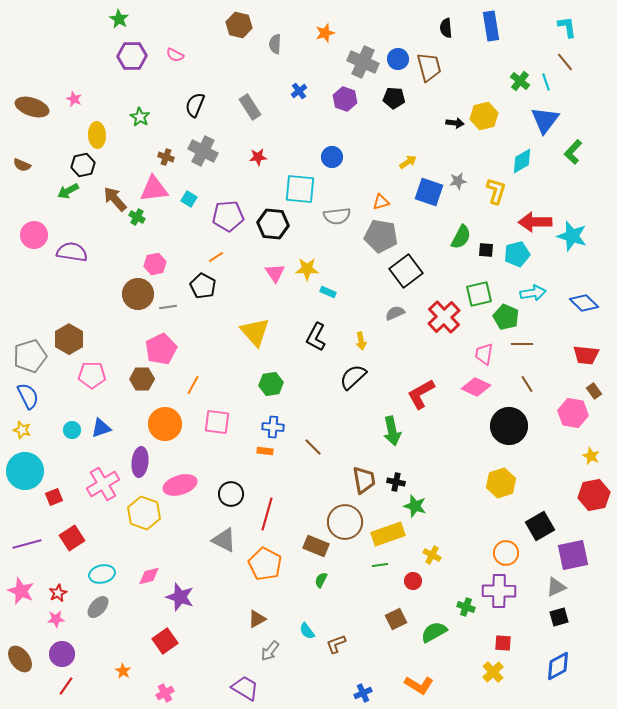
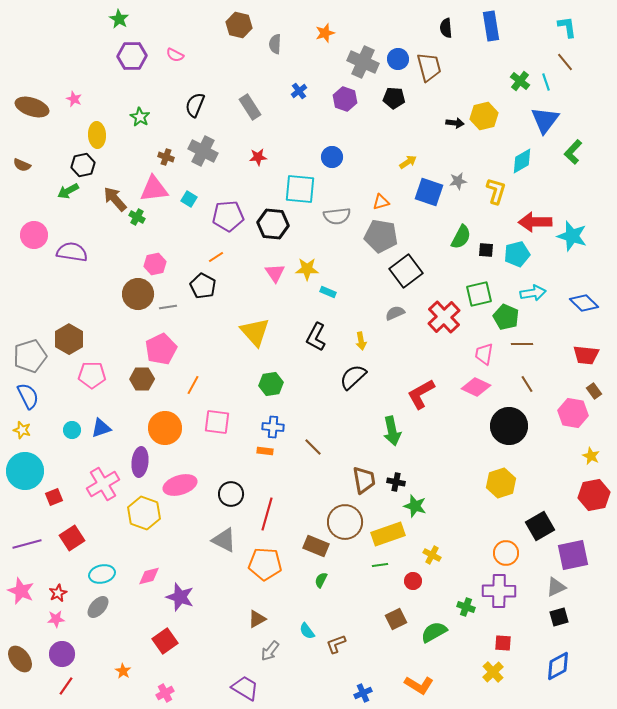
orange circle at (165, 424): moved 4 px down
orange pentagon at (265, 564): rotated 24 degrees counterclockwise
